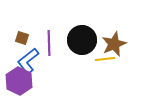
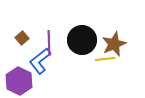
brown square: rotated 32 degrees clockwise
blue L-shape: moved 12 px right
